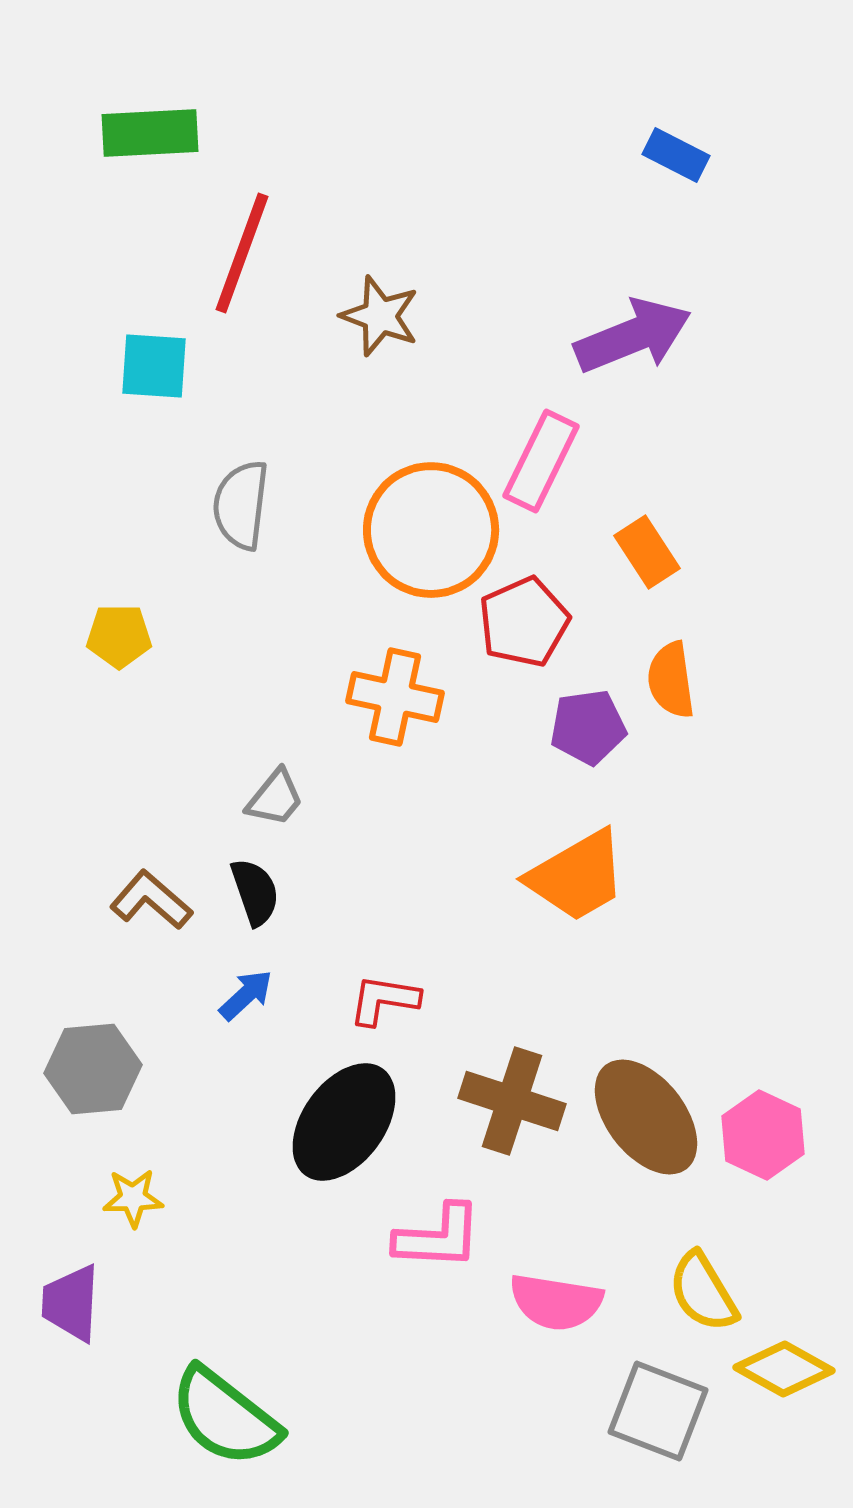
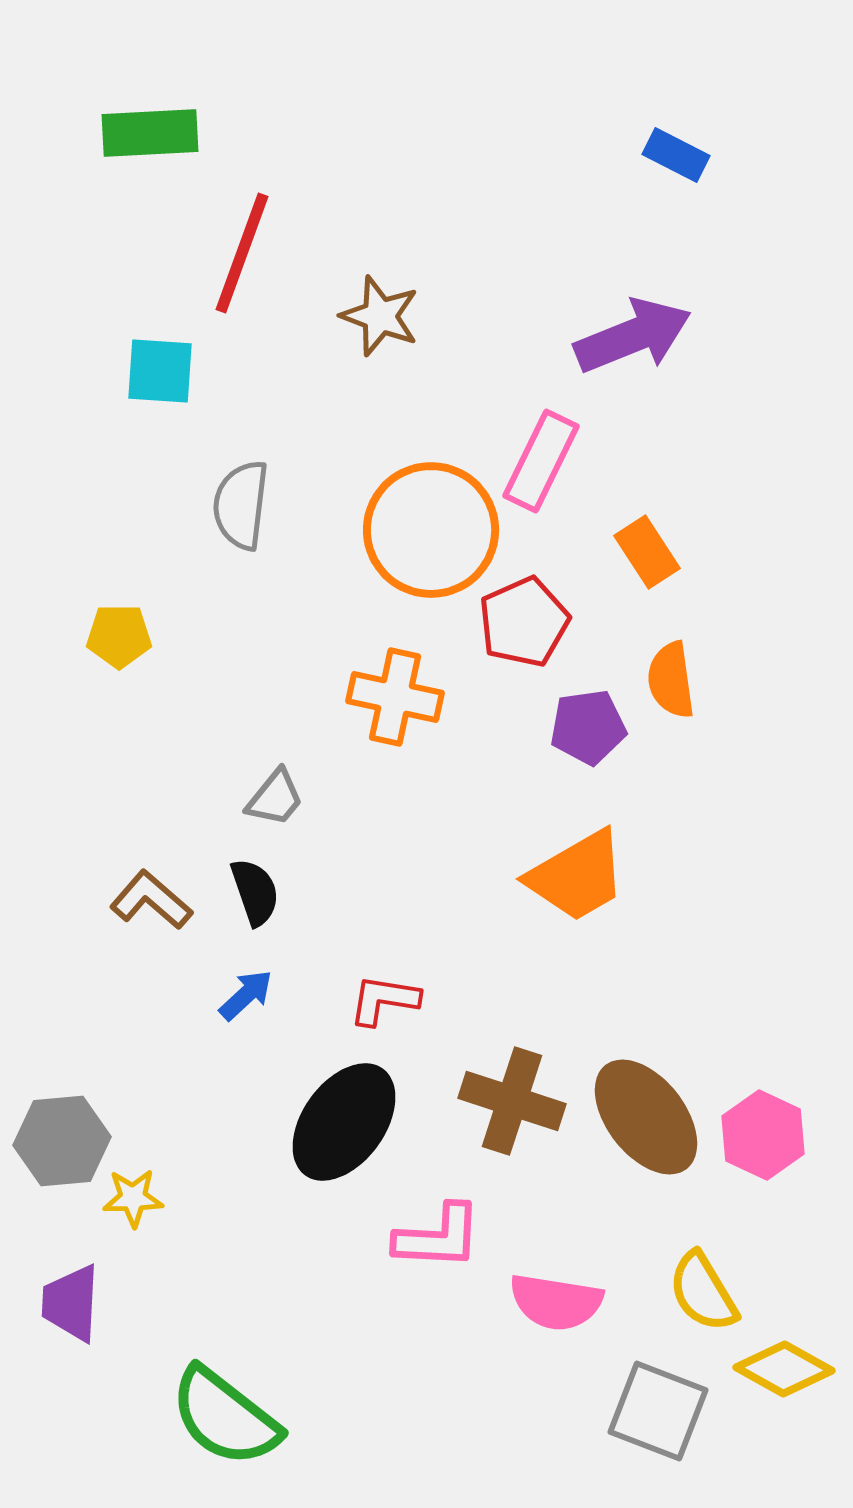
cyan square: moved 6 px right, 5 px down
gray hexagon: moved 31 px left, 72 px down
